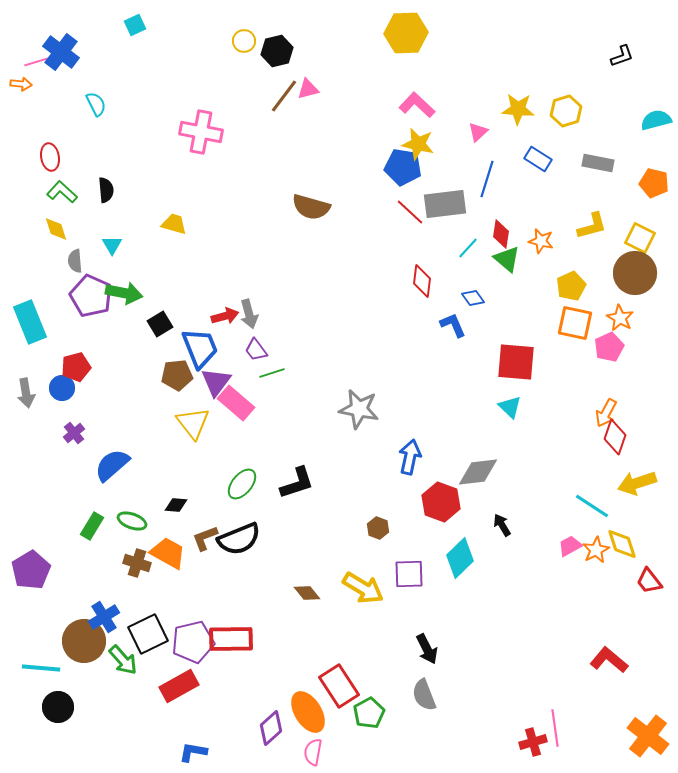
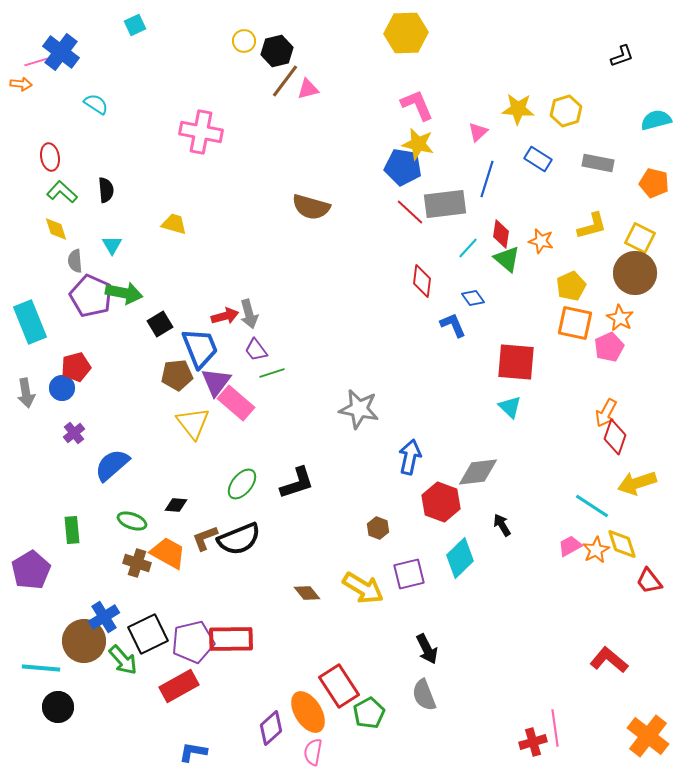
brown line at (284, 96): moved 1 px right, 15 px up
cyan semicircle at (96, 104): rotated 30 degrees counterclockwise
pink L-shape at (417, 105): rotated 24 degrees clockwise
green rectangle at (92, 526): moved 20 px left, 4 px down; rotated 36 degrees counterclockwise
purple square at (409, 574): rotated 12 degrees counterclockwise
